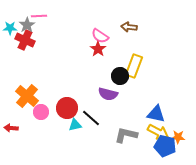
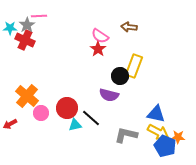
purple semicircle: moved 1 px right, 1 px down
pink circle: moved 1 px down
red arrow: moved 1 px left, 4 px up; rotated 32 degrees counterclockwise
blue pentagon: rotated 10 degrees clockwise
